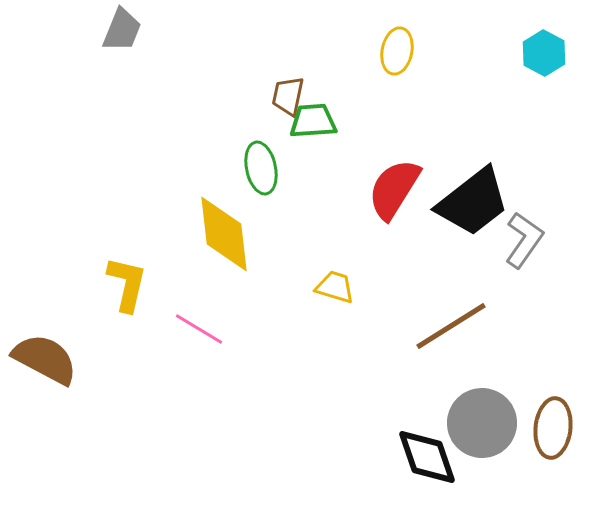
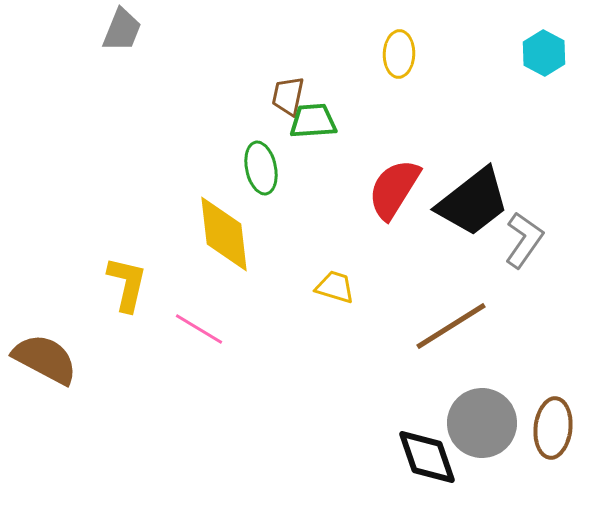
yellow ellipse: moved 2 px right, 3 px down; rotated 9 degrees counterclockwise
